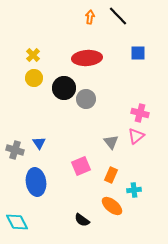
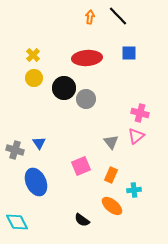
blue square: moved 9 px left
blue ellipse: rotated 16 degrees counterclockwise
